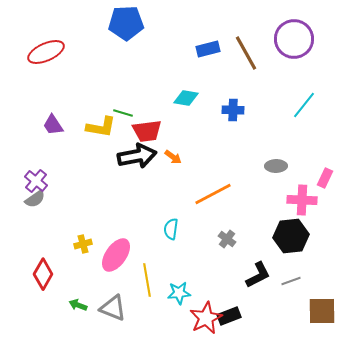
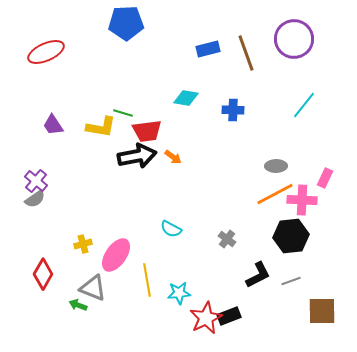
brown line: rotated 9 degrees clockwise
orange line: moved 62 px right
cyan semicircle: rotated 70 degrees counterclockwise
gray triangle: moved 20 px left, 20 px up
